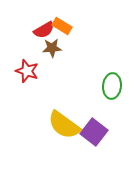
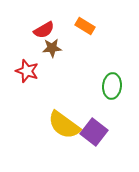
orange rectangle: moved 23 px right
